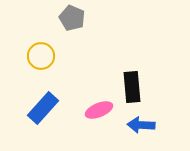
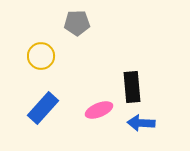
gray pentagon: moved 5 px right, 5 px down; rotated 25 degrees counterclockwise
blue arrow: moved 2 px up
